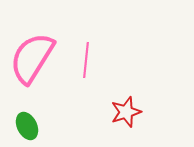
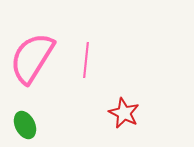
red star: moved 2 px left, 1 px down; rotated 28 degrees counterclockwise
green ellipse: moved 2 px left, 1 px up
